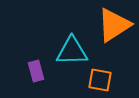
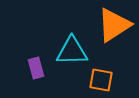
purple rectangle: moved 3 px up
orange square: moved 1 px right
